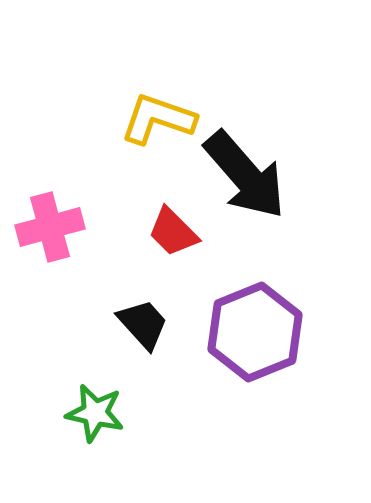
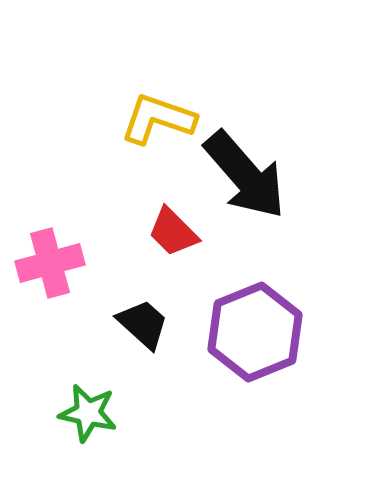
pink cross: moved 36 px down
black trapezoid: rotated 6 degrees counterclockwise
green star: moved 7 px left
